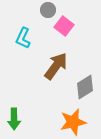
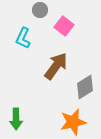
gray circle: moved 8 px left
green arrow: moved 2 px right
